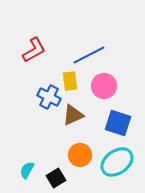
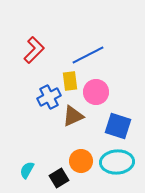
red L-shape: rotated 16 degrees counterclockwise
blue line: moved 1 px left
pink circle: moved 8 px left, 6 px down
blue cross: rotated 35 degrees clockwise
brown triangle: moved 1 px down
blue square: moved 3 px down
orange circle: moved 1 px right, 6 px down
cyan ellipse: rotated 32 degrees clockwise
black square: moved 3 px right
